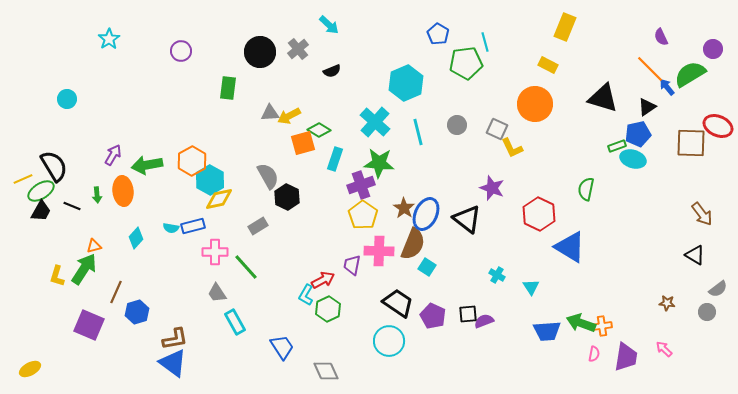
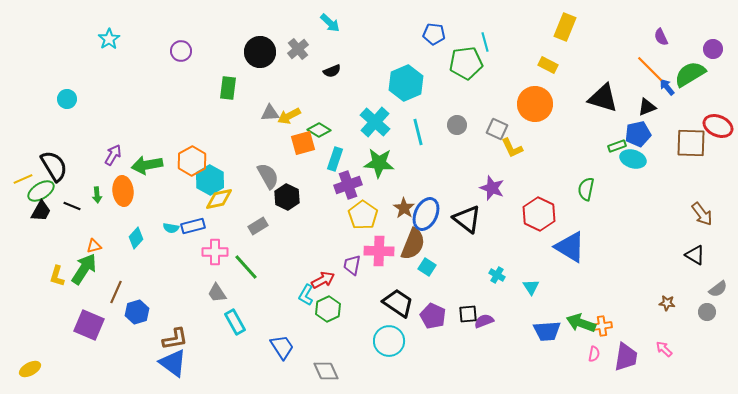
cyan arrow at (329, 25): moved 1 px right, 2 px up
blue pentagon at (438, 34): moved 4 px left; rotated 25 degrees counterclockwise
black triangle at (647, 107): rotated 12 degrees clockwise
purple cross at (361, 185): moved 13 px left
